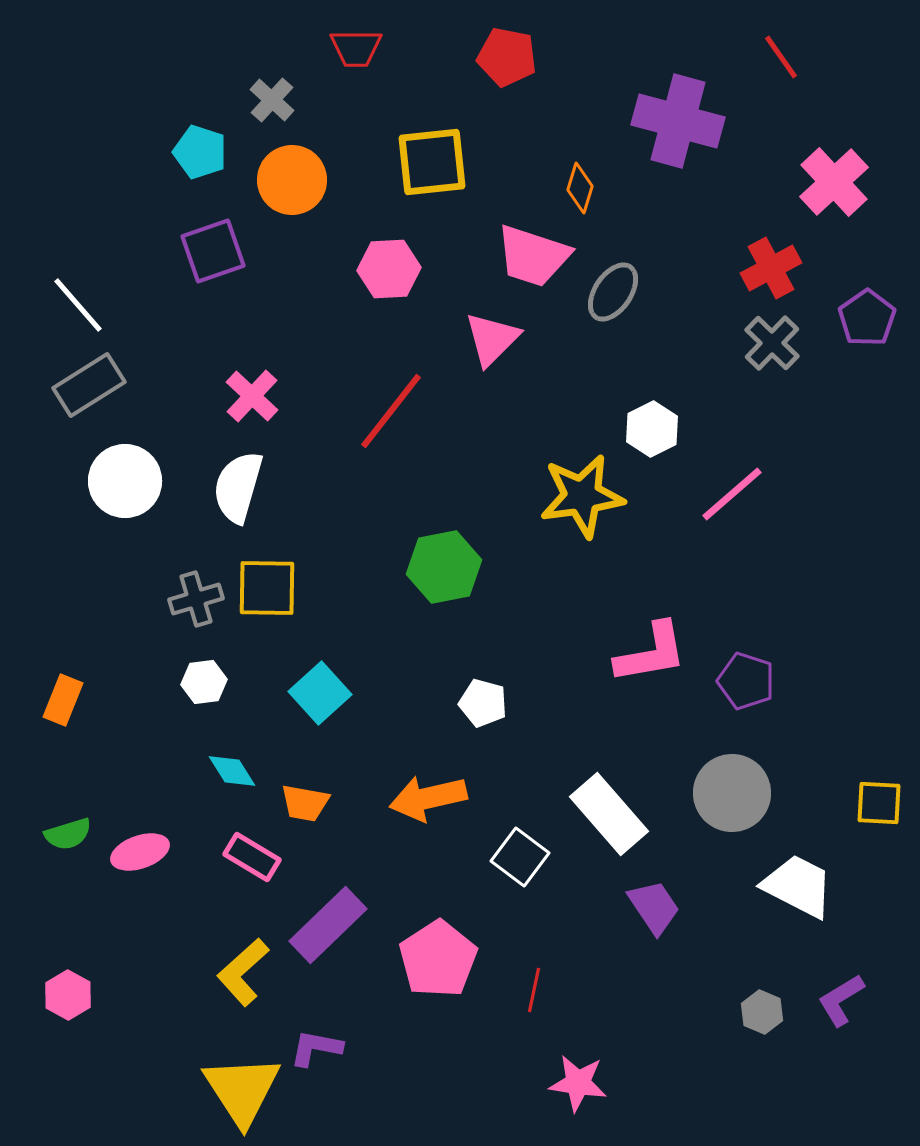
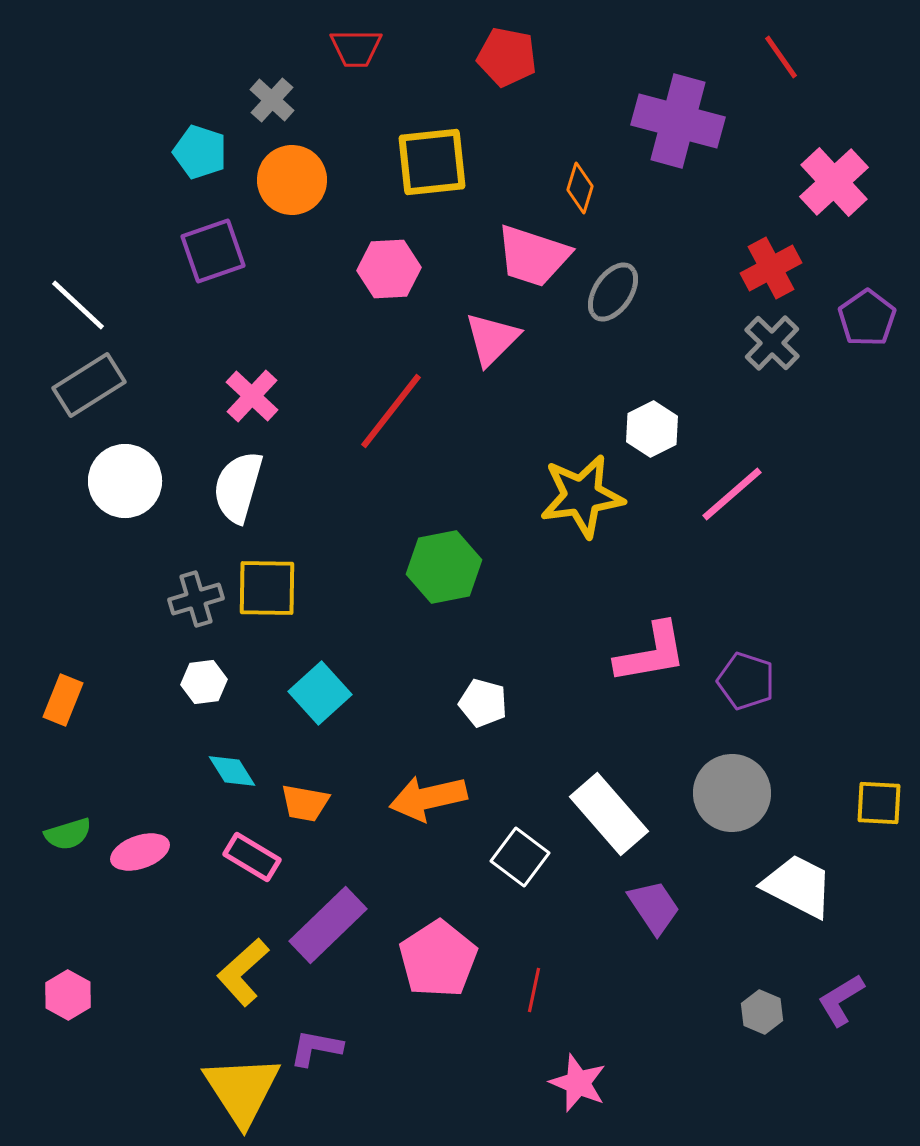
white line at (78, 305): rotated 6 degrees counterclockwise
pink star at (578, 1083): rotated 14 degrees clockwise
